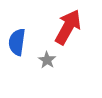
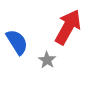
blue semicircle: rotated 140 degrees clockwise
